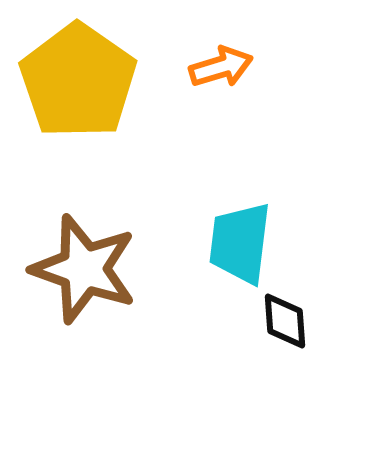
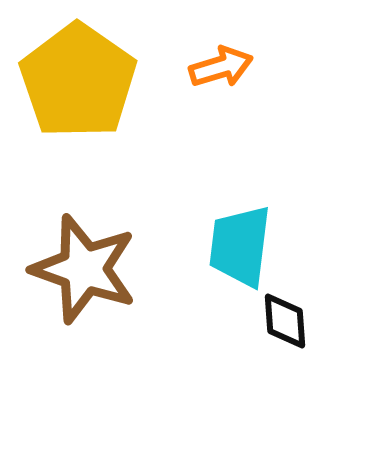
cyan trapezoid: moved 3 px down
